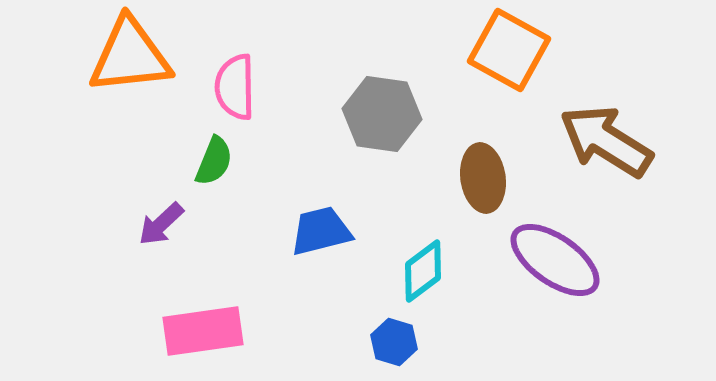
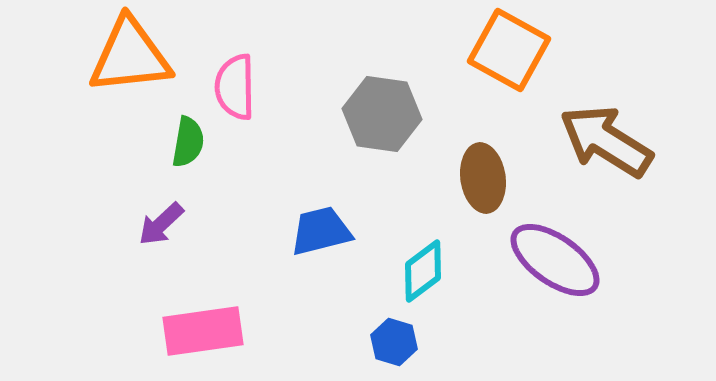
green semicircle: moved 26 px left, 19 px up; rotated 12 degrees counterclockwise
